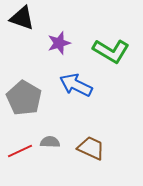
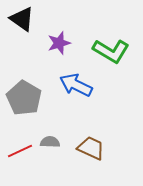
black triangle: moved 1 px down; rotated 16 degrees clockwise
